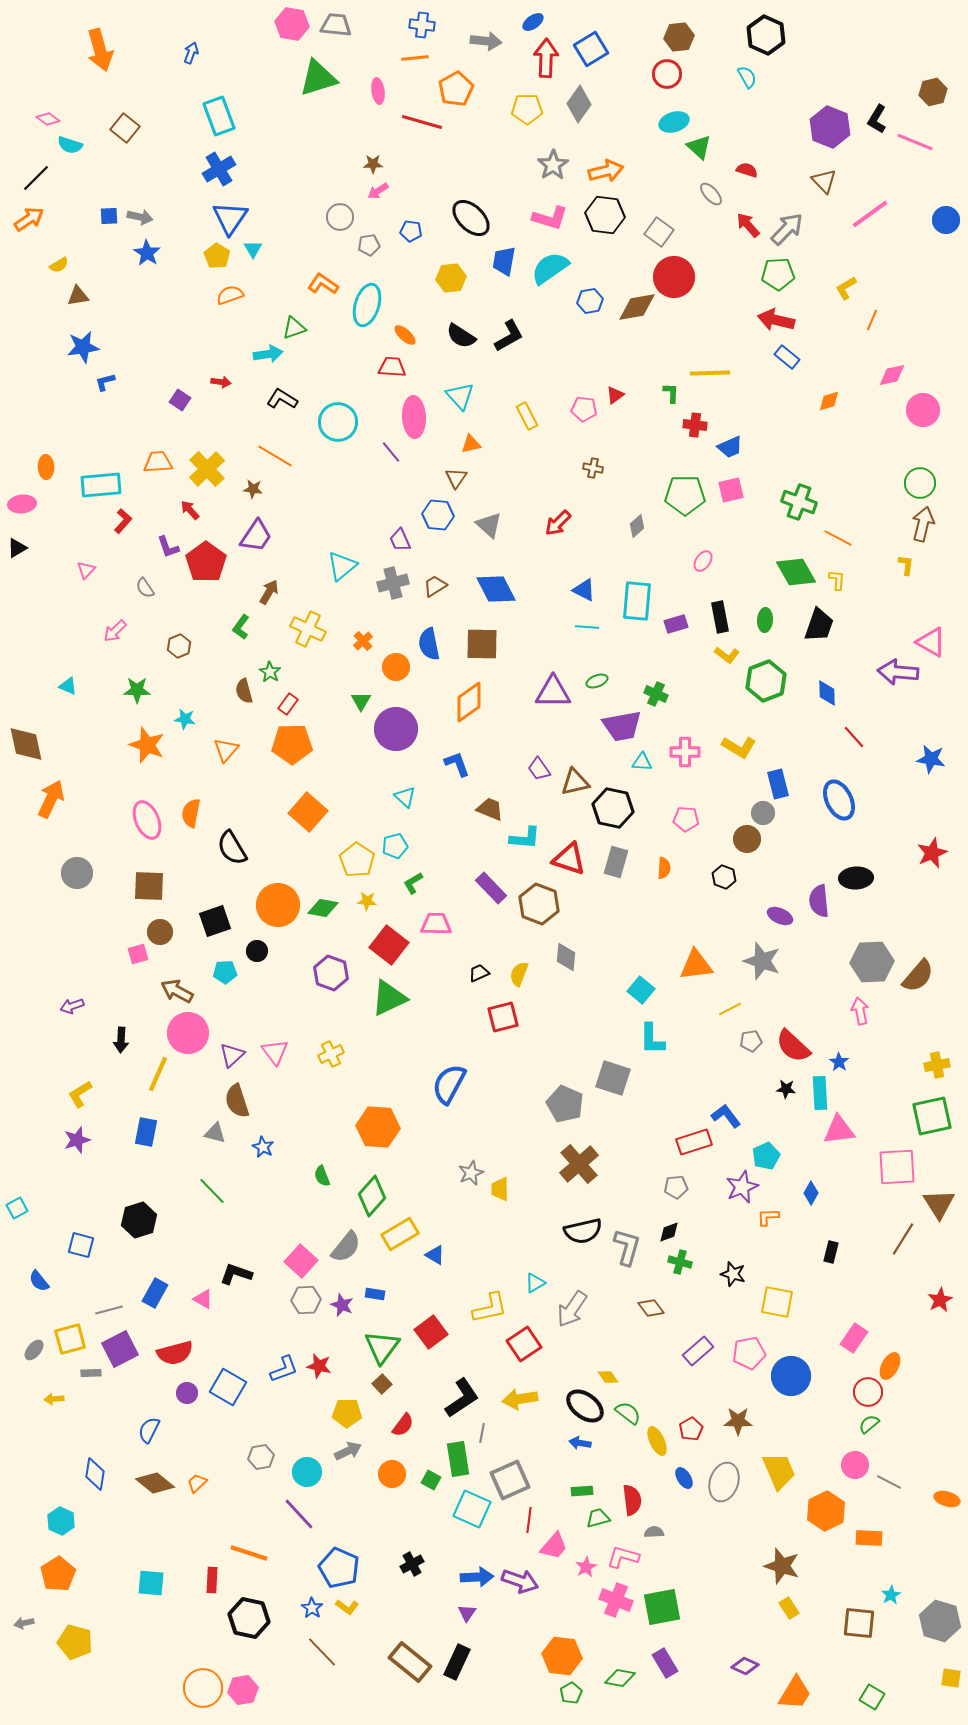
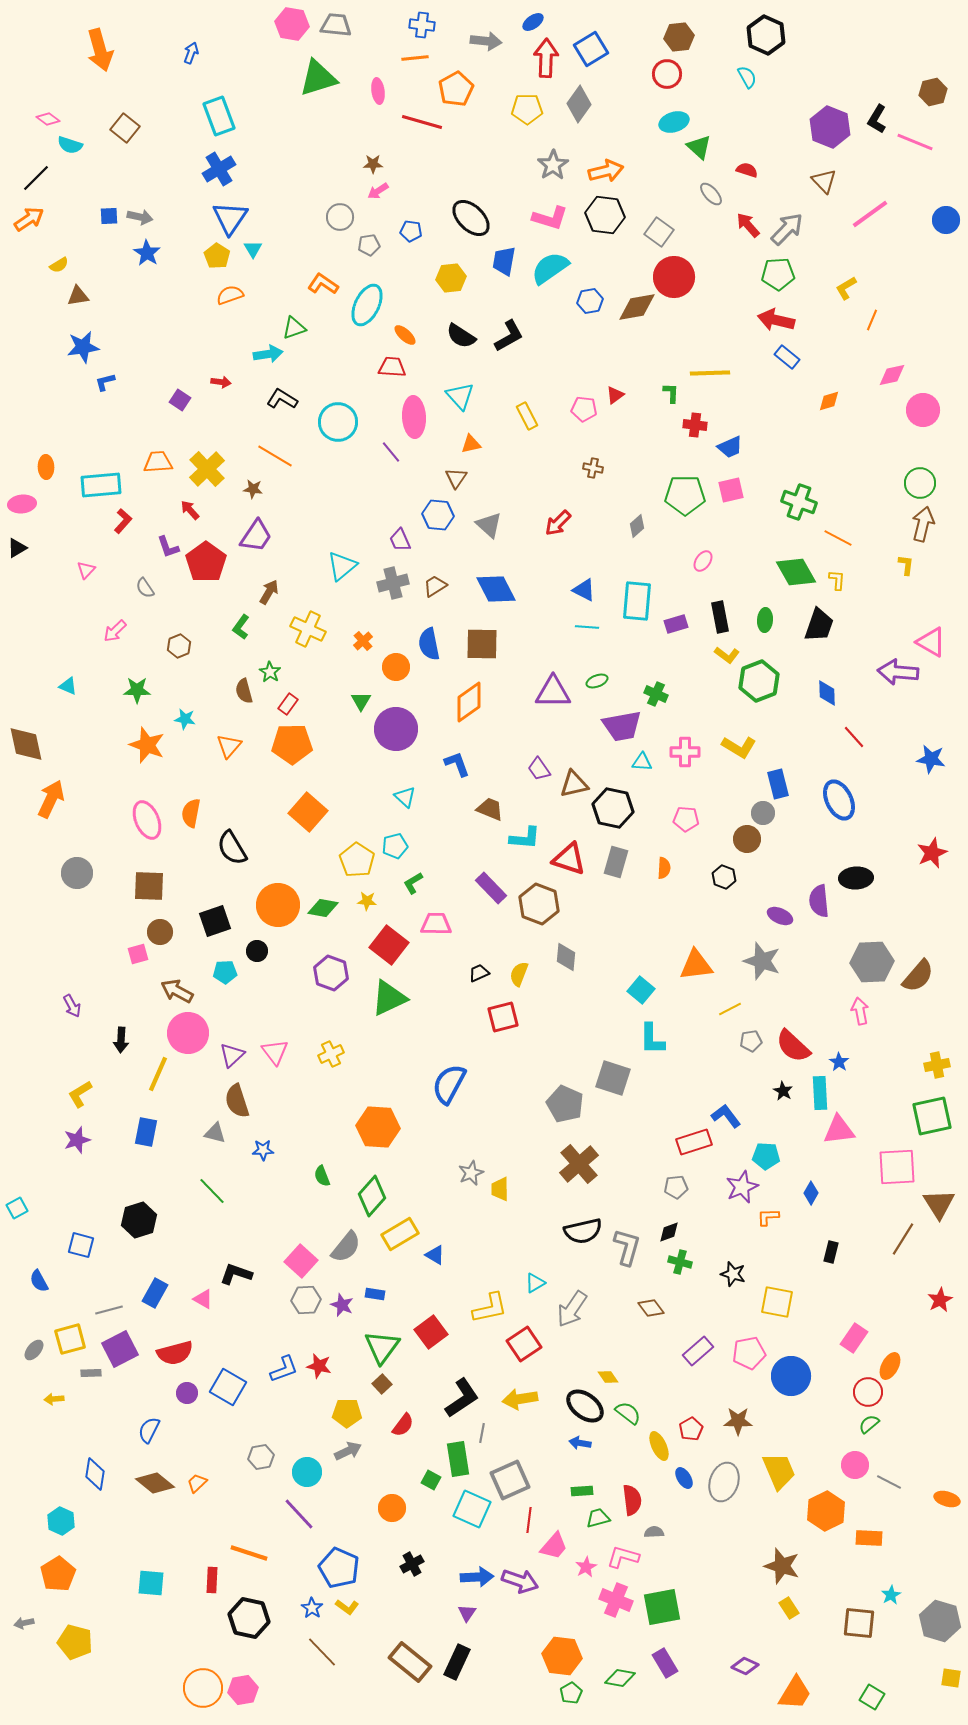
cyan ellipse at (367, 305): rotated 9 degrees clockwise
green hexagon at (766, 681): moved 7 px left
orange triangle at (226, 750): moved 3 px right, 4 px up
brown triangle at (575, 782): moved 1 px left, 2 px down
purple arrow at (72, 1006): rotated 100 degrees counterclockwise
black star at (786, 1089): moved 3 px left, 2 px down; rotated 24 degrees clockwise
blue star at (263, 1147): moved 3 px down; rotated 30 degrees counterclockwise
cyan pentagon at (766, 1156): rotated 28 degrees clockwise
blue semicircle at (39, 1281): rotated 10 degrees clockwise
yellow ellipse at (657, 1441): moved 2 px right, 5 px down
orange circle at (392, 1474): moved 34 px down
